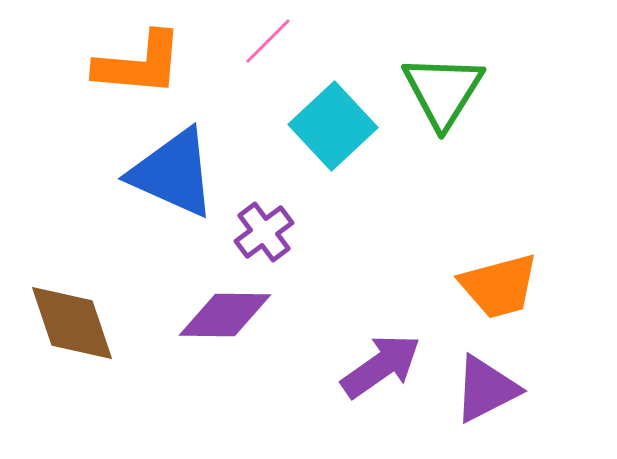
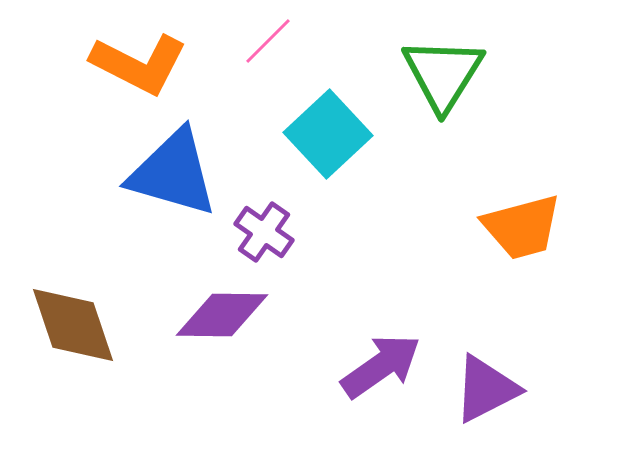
orange L-shape: rotated 22 degrees clockwise
green triangle: moved 17 px up
cyan square: moved 5 px left, 8 px down
blue triangle: rotated 8 degrees counterclockwise
purple cross: rotated 18 degrees counterclockwise
orange trapezoid: moved 23 px right, 59 px up
purple diamond: moved 3 px left
brown diamond: moved 1 px right, 2 px down
